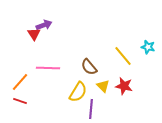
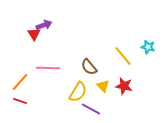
purple line: rotated 66 degrees counterclockwise
